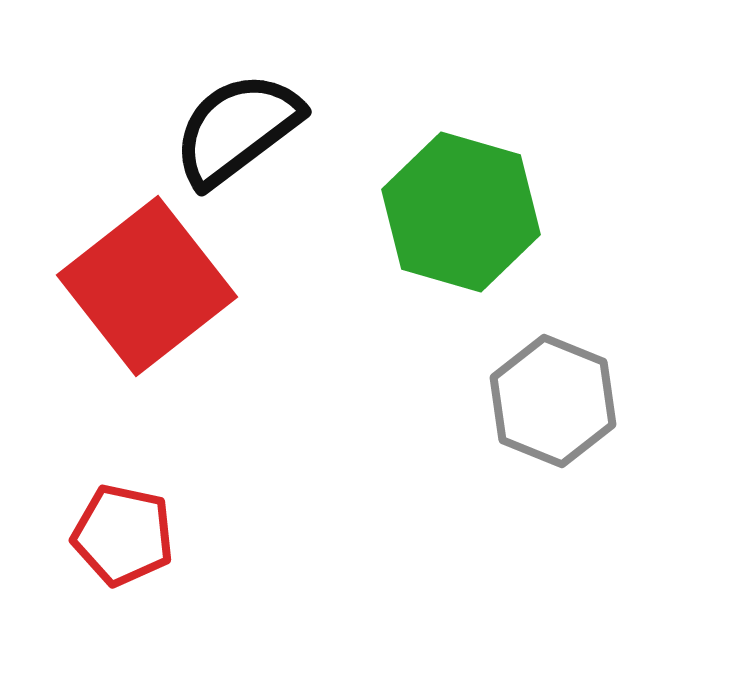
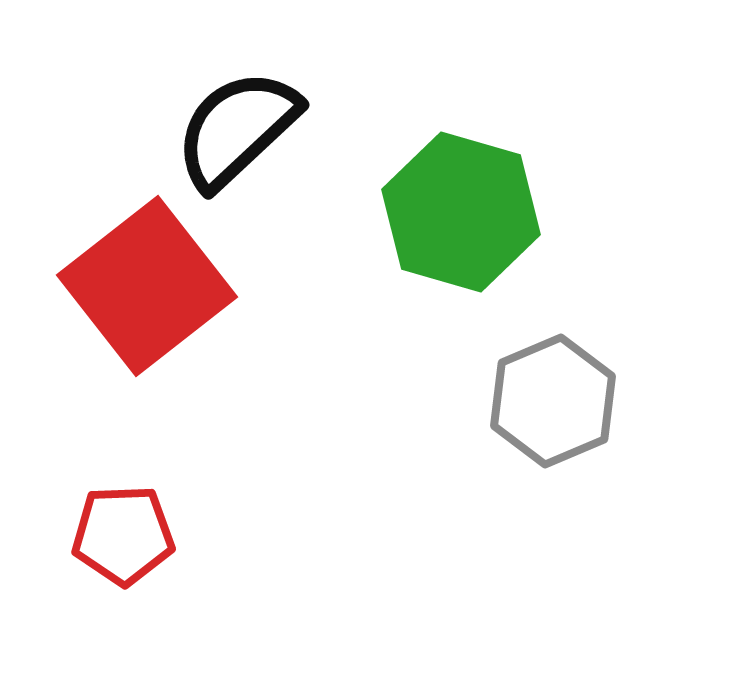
black semicircle: rotated 6 degrees counterclockwise
gray hexagon: rotated 15 degrees clockwise
red pentagon: rotated 14 degrees counterclockwise
